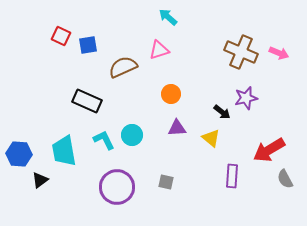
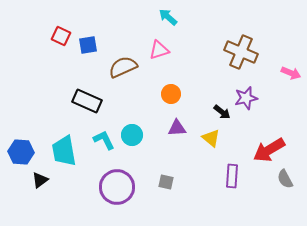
pink arrow: moved 12 px right, 20 px down
blue hexagon: moved 2 px right, 2 px up
